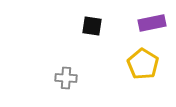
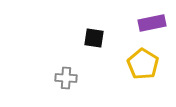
black square: moved 2 px right, 12 px down
